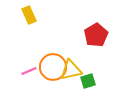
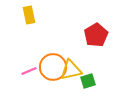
yellow rectangle: rotated 12 degrees clockwise
